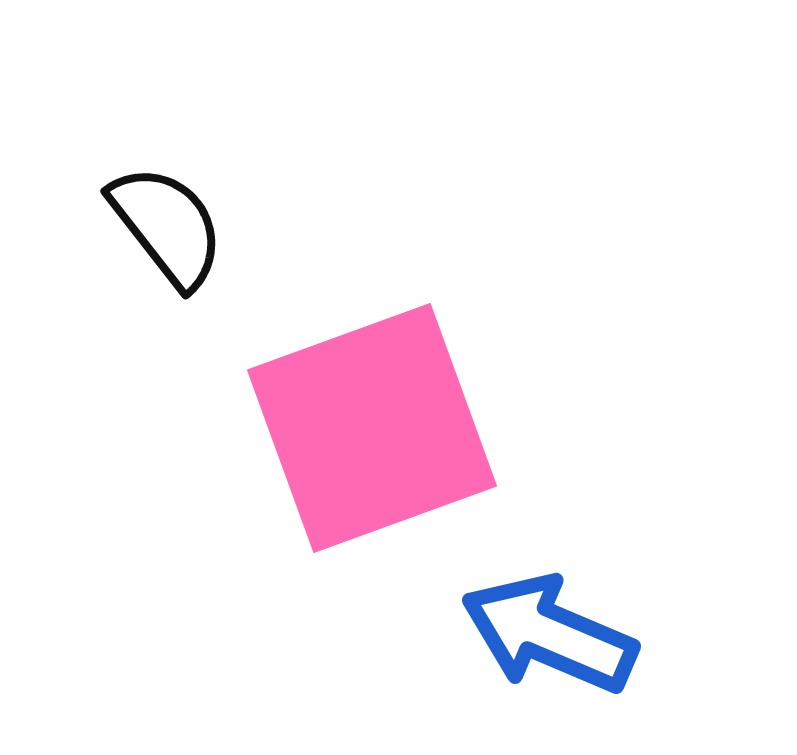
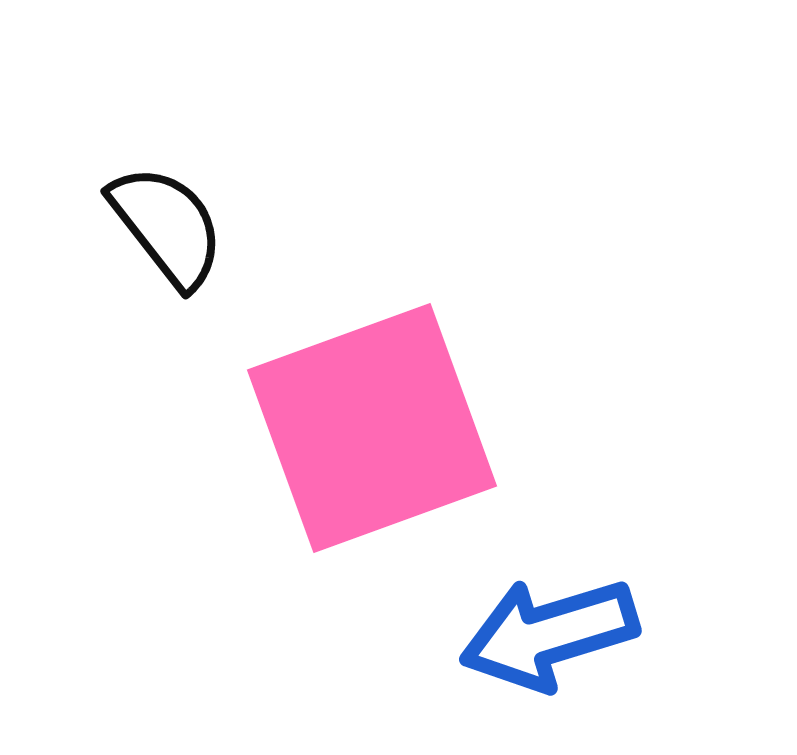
blue arrow: rotated 40 degrees counterclockwise
